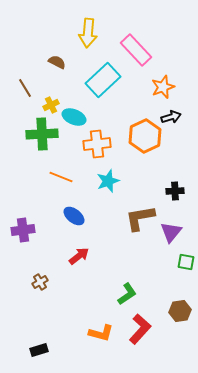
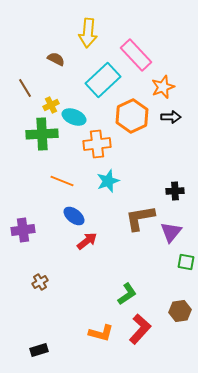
pink rectangle: moved 5 px down
brown semicircle: moved 1 px left, 3 px up
black arrow: rotated 18 degrees clockwise
orange hexagon: moved 13 px left, 20 px up
orange line: moved 1 px right, 4 px down
red arrow: moved 8 px right, 15 px up
